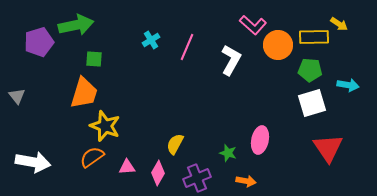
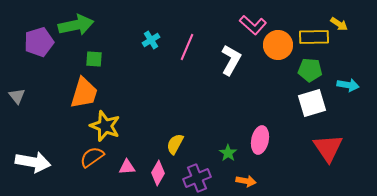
green star: rotated 18 degrees clockwise
